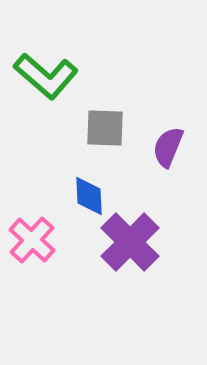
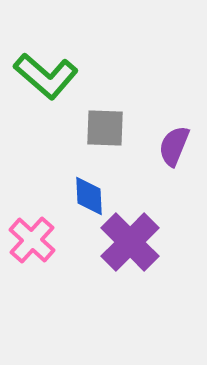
purple semicircle: moved 6 px right, 1 px up
